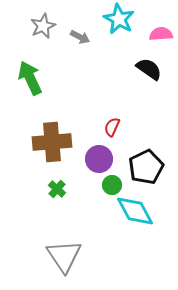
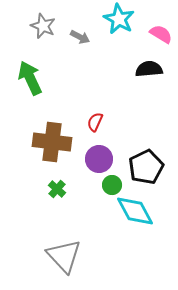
gray star: rotated 25 degrees counterclockwise
pink semicircle: rotated 35 degrees clockwise
black semicircle: rotated 40 degrees counterclockwise
red semicircle: moved 17 px left, 5 px up
brown cross: rotated 12 degrees clockwise
gray triangle: rotated 9 degrees counterclockwise
